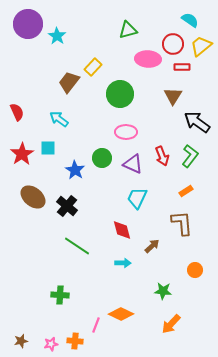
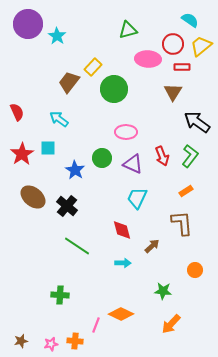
green circle at (120, 94): moved 6 px left, 5 px up
brown triangle at (173, 96): moved 4 px up
